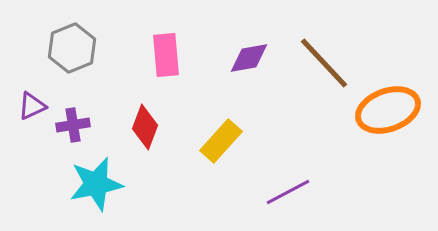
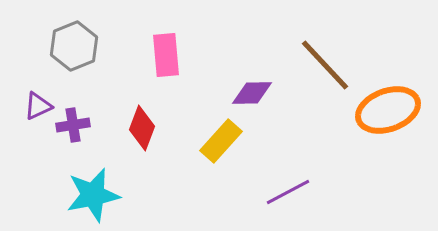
gray hexagon: moved 2 px right, 2 px up
purple diamond: moved 3 px right, 35 px down; rotated 9 degrees clockwise
brown line: moved 1 px right, 2 px down
purple triangle: moved 6 px right
red diamond: moved 3 px left, 1 px down
cyan star: moved 3 px left, 11 px down
